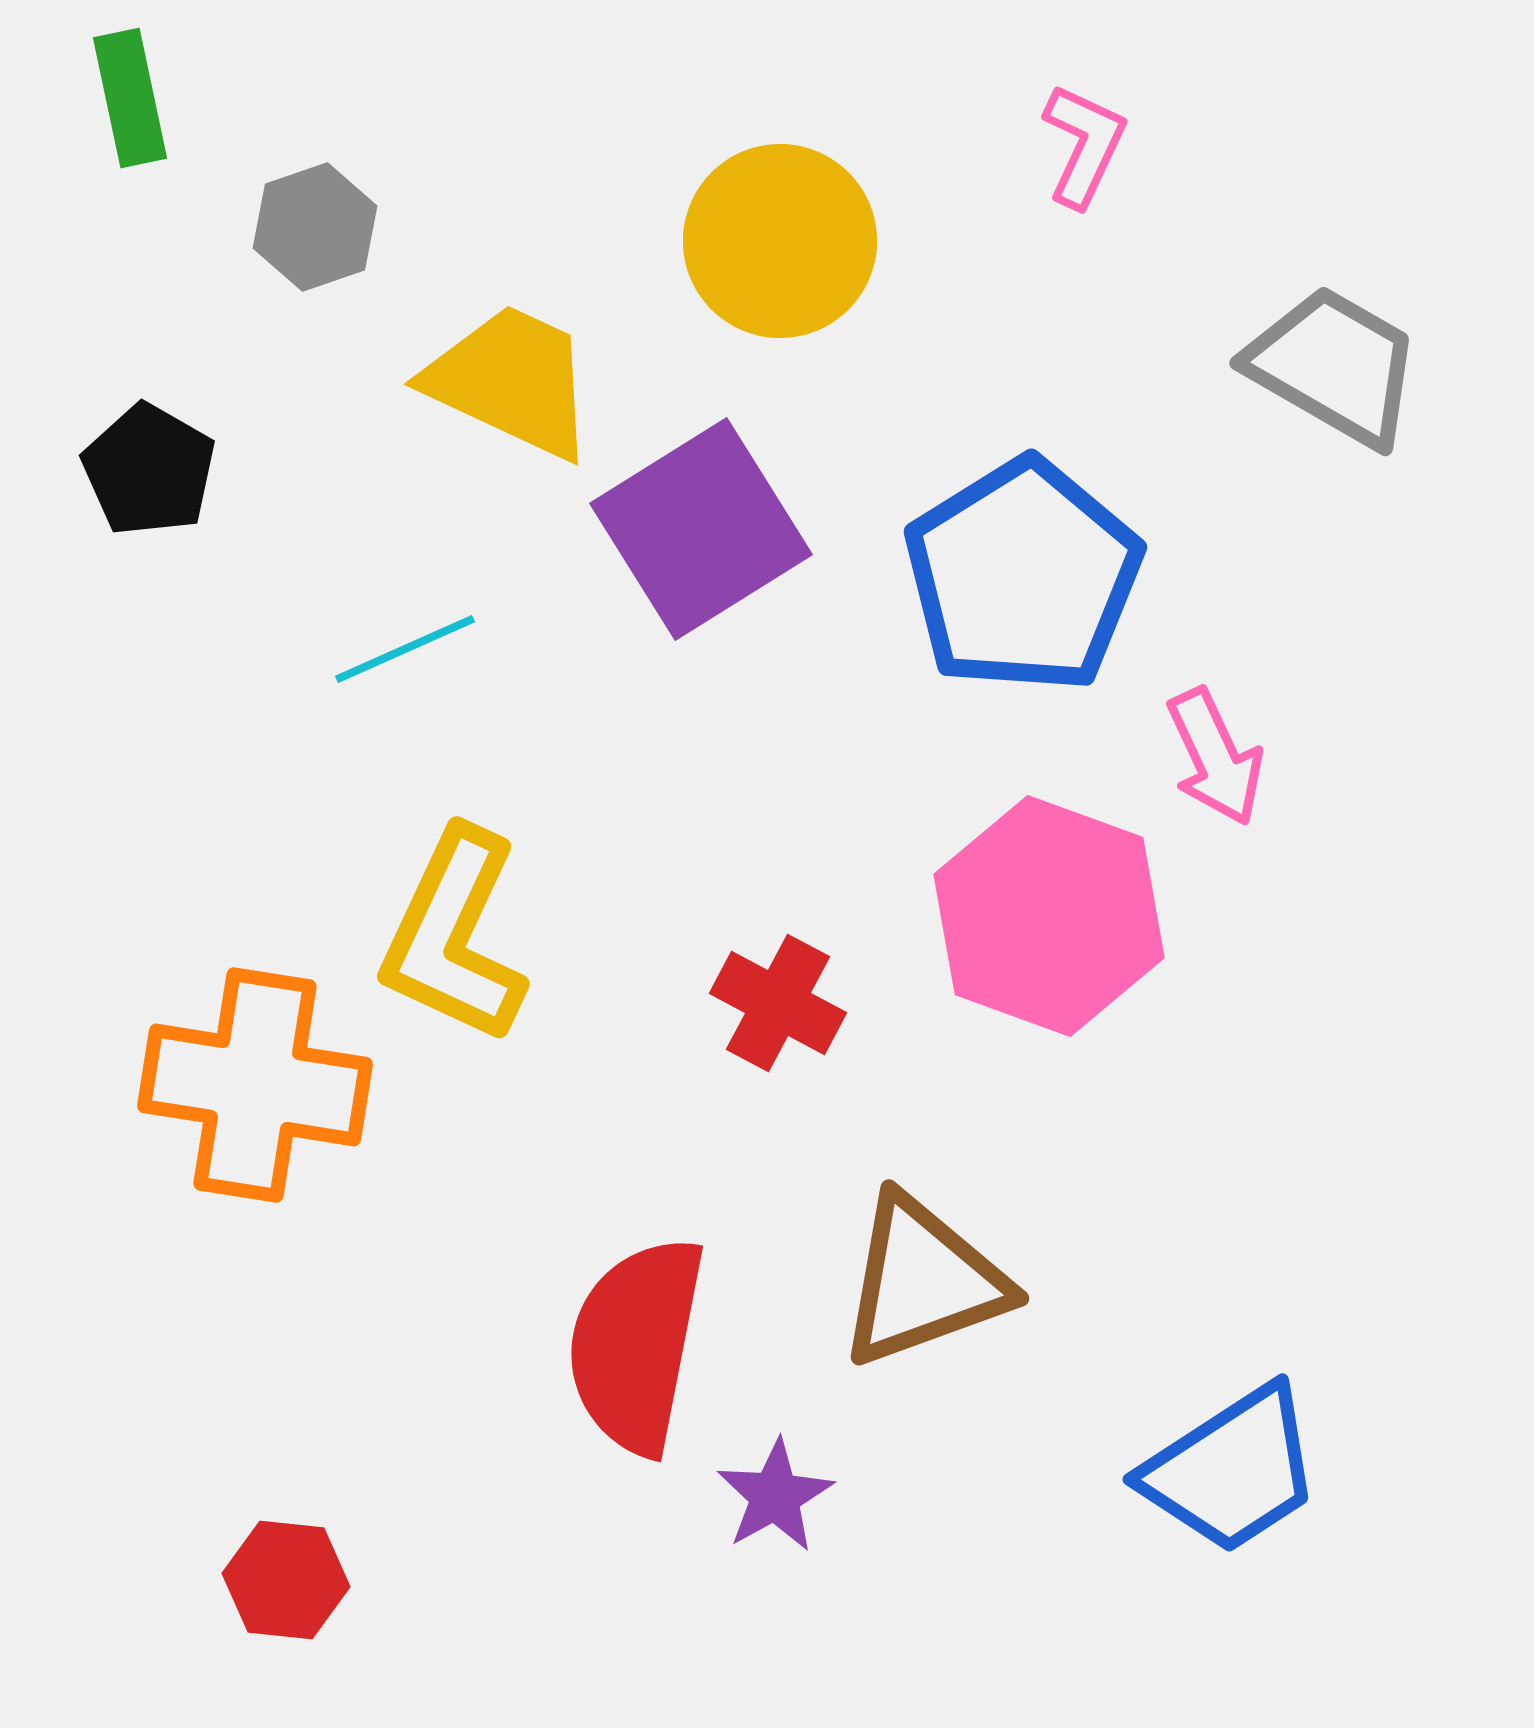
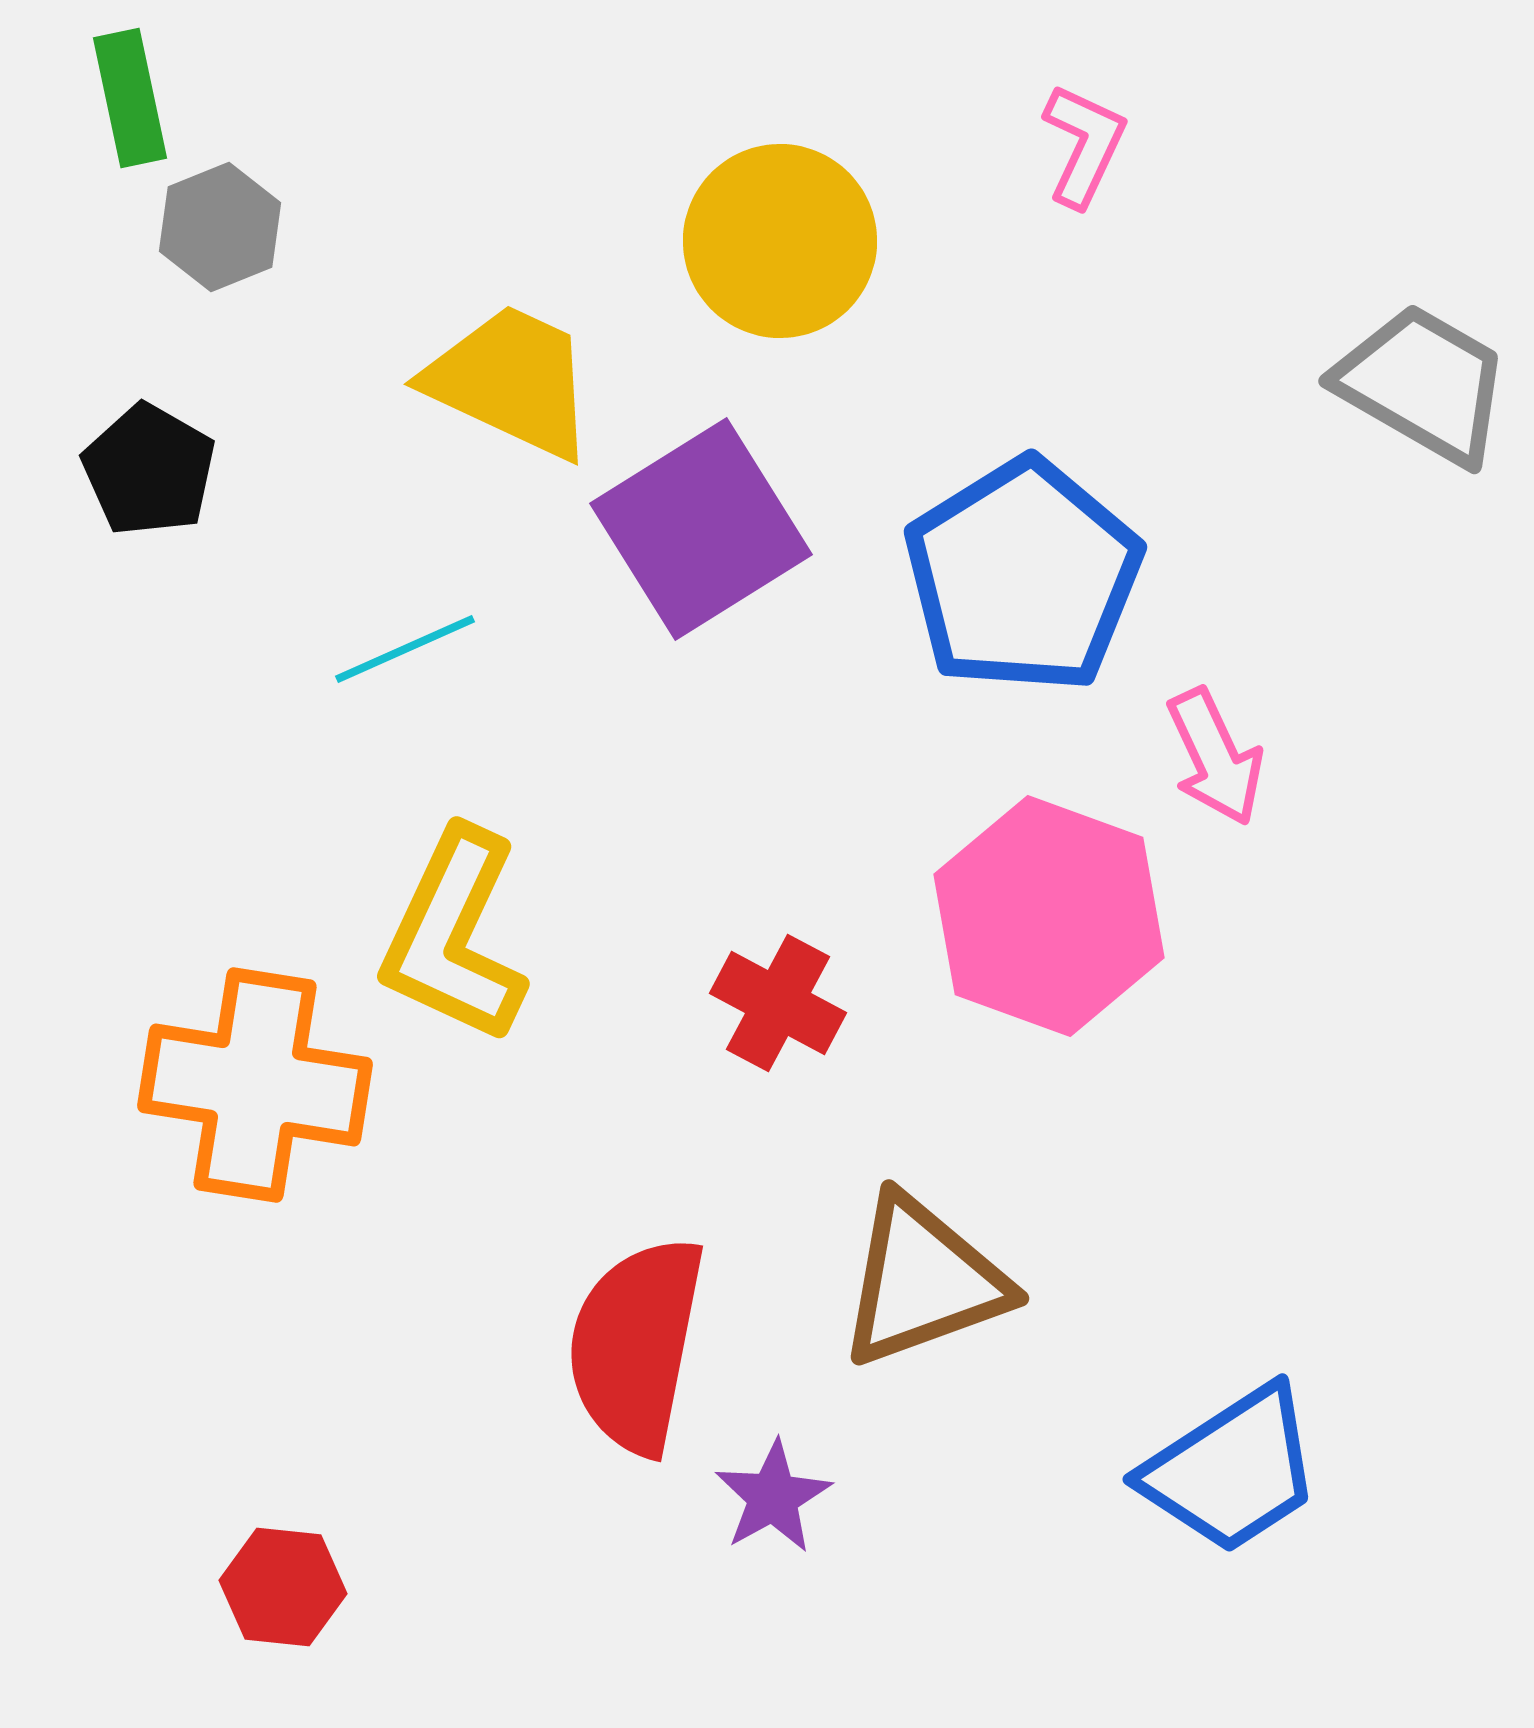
gray hexagon: moved 95 px left; rotated 3 degrees counterclockwise
gray trapezoid: moved 89 px right, 18 px down
purple star: moved 2 px left, 1 px down
red hexagon: moved 3 px left, 7 px down
